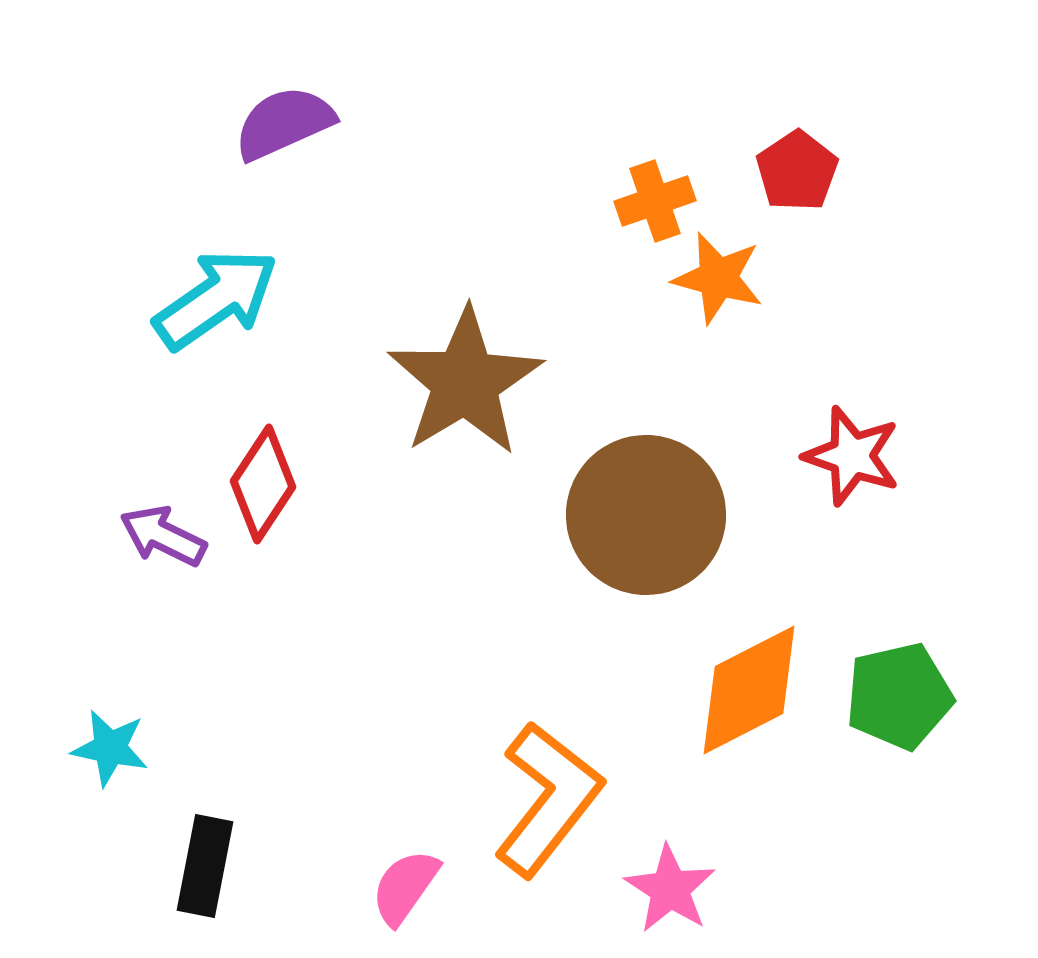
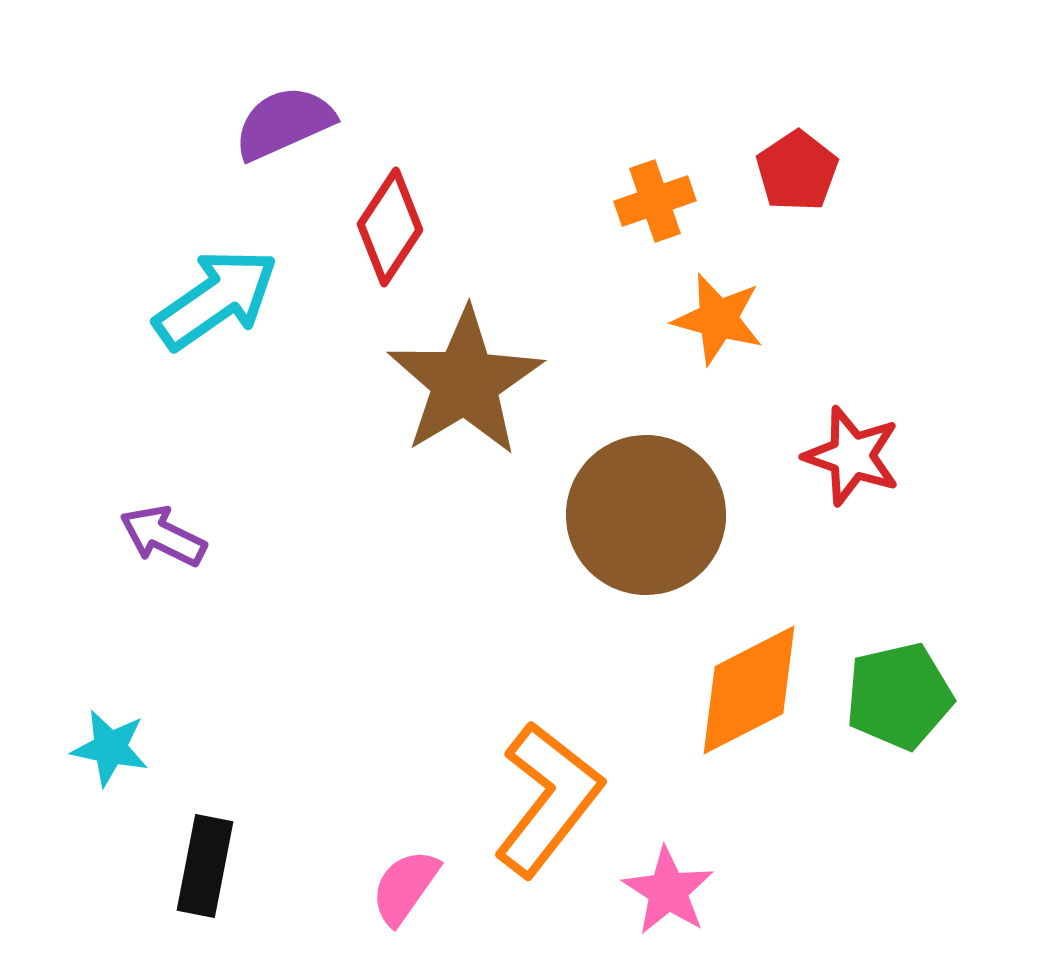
orange star: moved 41 px down
red diamond: moved 127 px right, 257 px up
pink star: moved 2 px left, 2 px down
